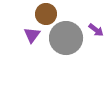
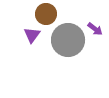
purple arrow: moved 1 px left, 1 px up
gray circle: moved 2 px right, 2 px down
